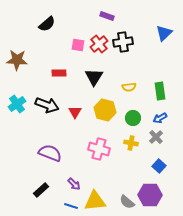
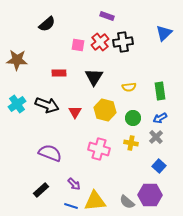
red cross: moved 1 px right, 2 px up
